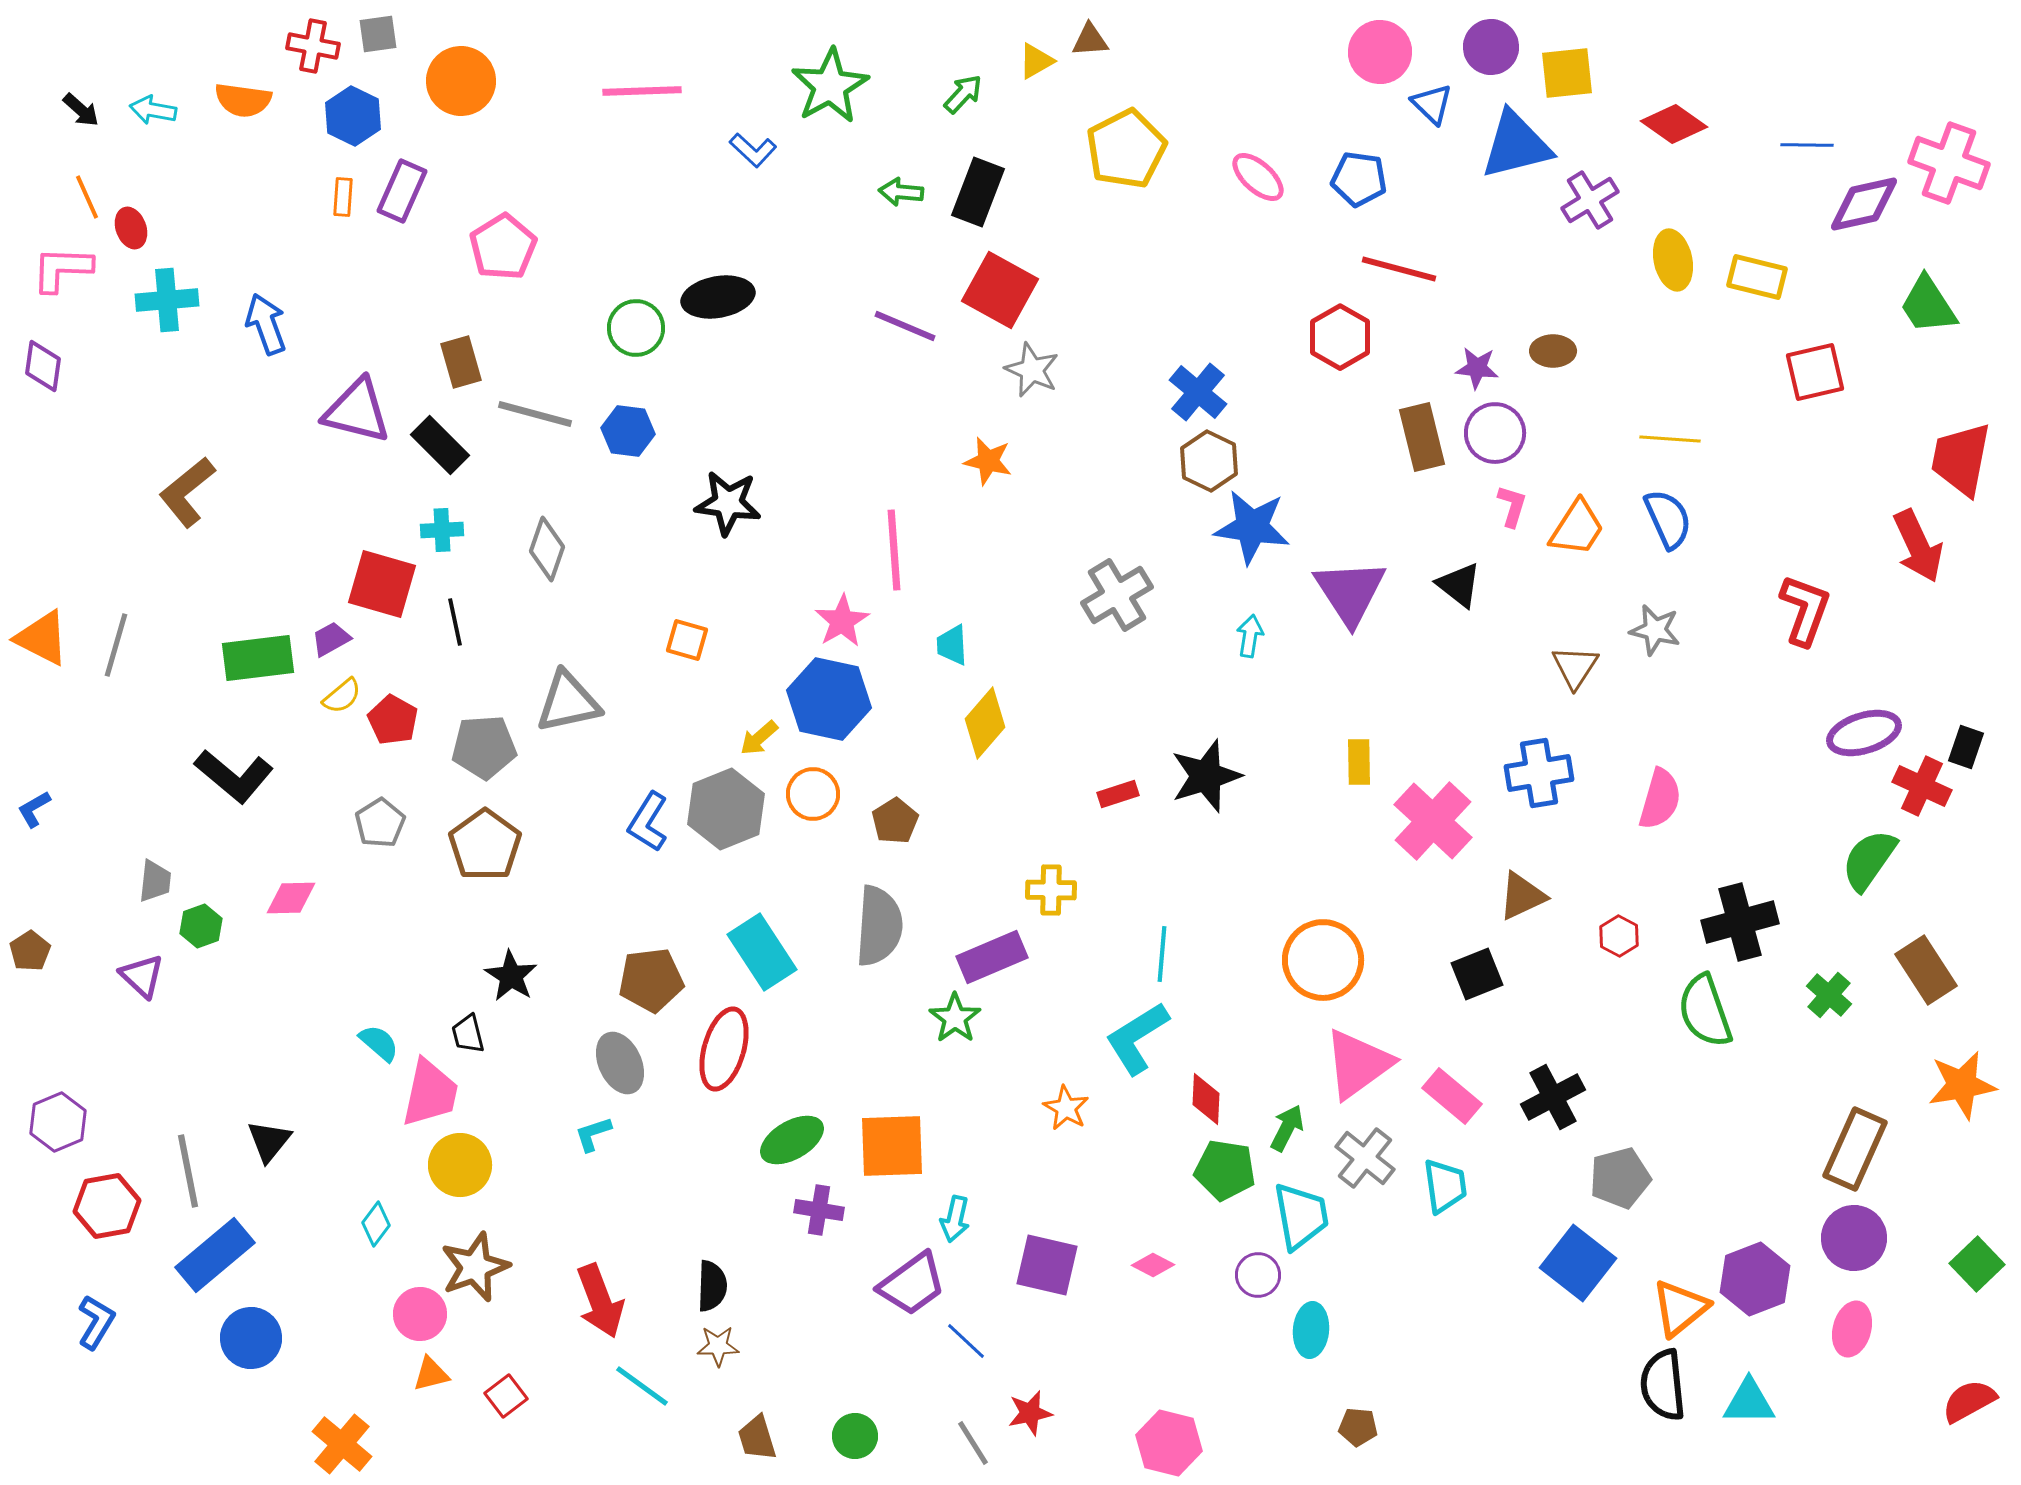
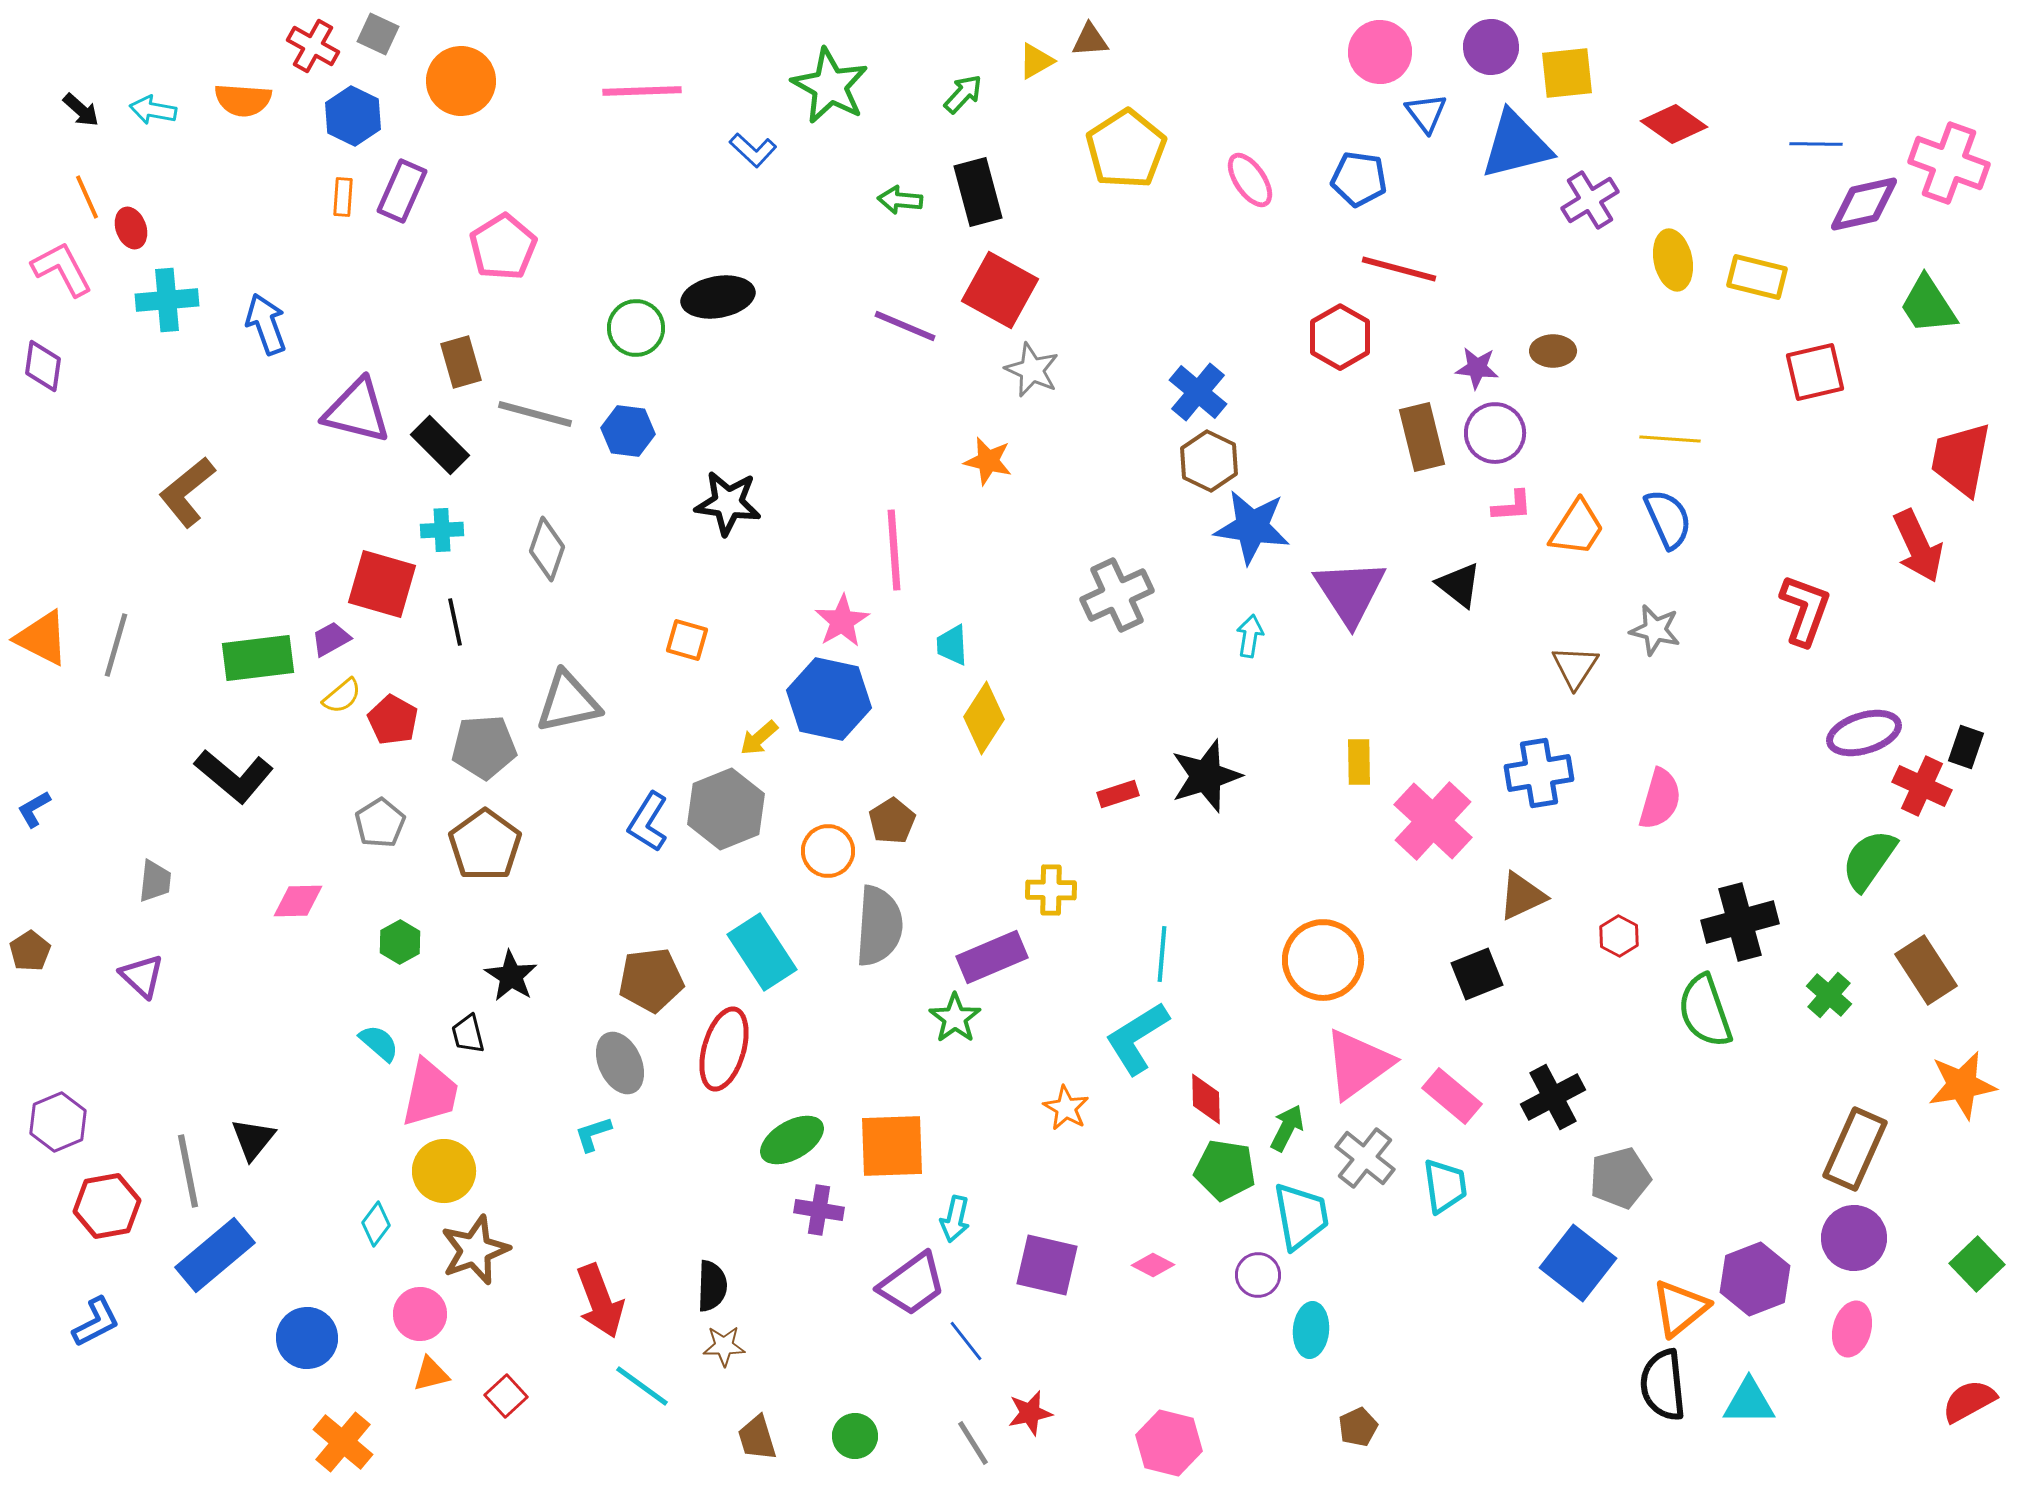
gray square at (378, 34): rotated 33 degrees clockwise
red cross at (313, 46): rotated 18 degrees clockwise
green star at (830, 86): rotated 14 degrees counterclockwise
orange semicircle at (243, 100): rotated 4 degrees counterclockwise
blue triangle at (1432, 104): moved 6 px left, 9 px down; rotated 9 degrees clockwise
blue line at (1807, 145): moved 9 px right, 1 px up
yellow pentagon at (1126, 149): rotated 6 degrees counterclockwise
pink ellipse at (1258, 177): moved 8 px left, 3 px down; rotated 14 degrees clockwise
green arrow at (901, 192): moved 1 px left, 8 px down
black rectangle at (978, 192): rotated 36 degrees counterclockwise
pink L-shape at (62, 269): rotated 60 degrees clockwise
pink L-shape at (1512, 506): rotated 69 degrees clockwise
gray cross at (1117, 595): rotated 6 degrees clockwise
yellow diamond at (985, 723): moved 1 px left, 5 px up; rotated 8 degrees counterclockwise
orange circle at (813, 794): moved 15 px right, 57 px down
brown pentagon at (895, 821): moved 3 px left
pink diamond at (291, 898): moved 7 px right, 3 px down
green hexagon at (201, 926): moved 199 px right, 16 px down; rotated 9 degrees counterclockwise
red diamond at (1206, 1099): rotated 4 degrees counterclockwise
black triangle at (269, 1141): moved 16 px left, 2 px up
yellow circle at (460, 1165): moved 16 px left, 6 px down
brown star at (475, 1267): moved 17 px up
blue L-shape at (96, 1322): rotated 32 degrees clockwise
blue circle at (251, 1338): moved 56 px right
blue line at (966, 1341): rotated 9 degrees clockwise
brown star at (718, 1346): moved 6 px right
red square at (506, 1396): rotated 6 degrees counterclockwise
brown pentagon at (1358, 1427): rotated 30 degrees counterclockwise
orange cross at (342, 1444): moved 1 px right, 2 px up
